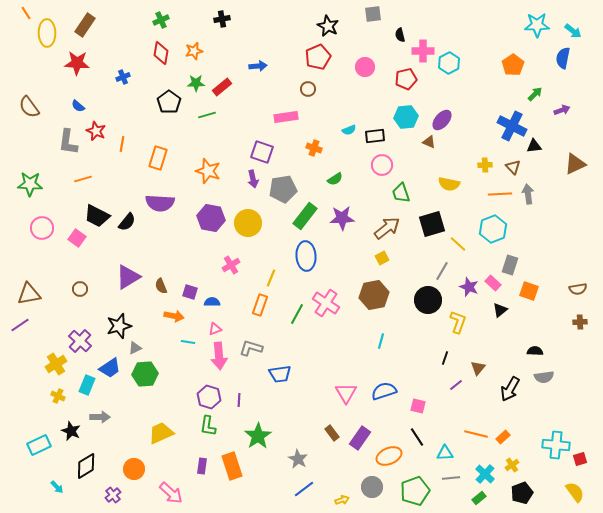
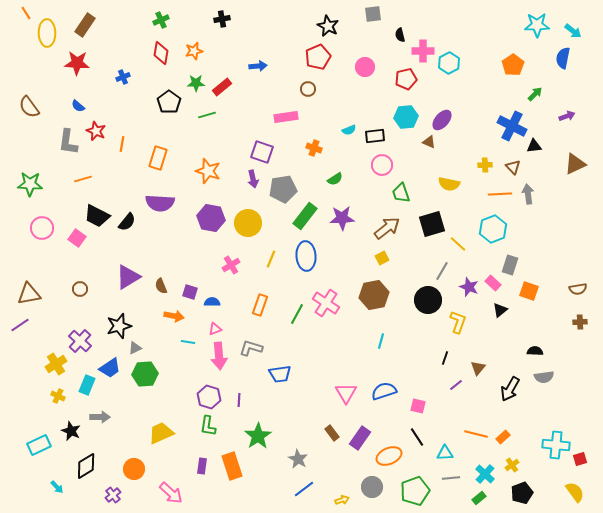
purple arrow at (562, 110): moved 5 px right, 6 px down
yellow line at (271, 278): moved 19 px up
